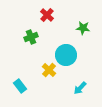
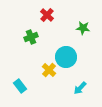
cyan circle: moved 2 px down
